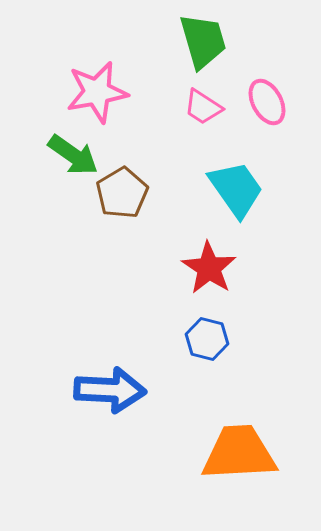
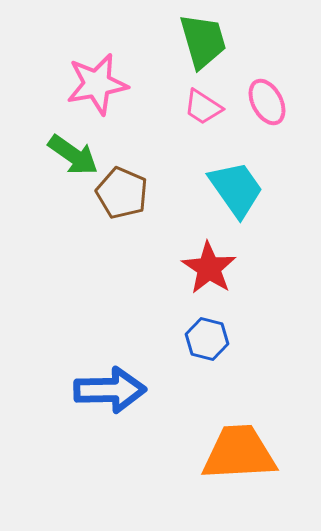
pink star: moved 8 px up
brown pentagon: rotated 18 degrees counterclockwise
blue arrow: rotated 4 degrees counterclockwise
